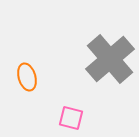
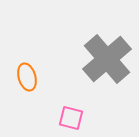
gray cross: moved 3 px left
